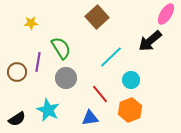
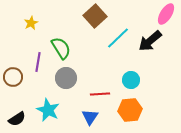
brown square: moved 2 px left, 1 px up
yellow star: rotated 24 degrees counterclockwise
cyan line: moved 7 px right, 19 px up
brown circle: moved 4 px left, 5 px down
red line: rotated 54 degrees counterclockwise
orange hexagon: rotated 15 degrees clockwise
blue triangle: moved 1 px up; rotated 48 degrees counterclockwise
